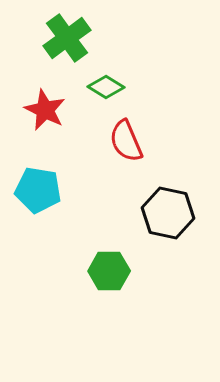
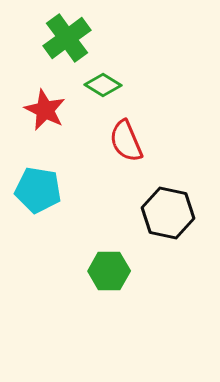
green diamond: moved 3 px left, 2 px up
